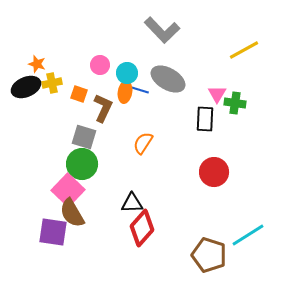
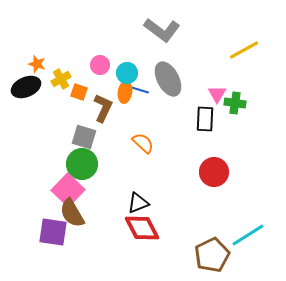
gray L-shape: rotated 9 degrees counterclockwise
gray ellipse: rotated 32 degrees clockwise
yellow cross: moved 9 px right, 4 px up; rotated 18 degrees counterclockwise
orange square: moved 2 px up
orange semicircle: rotated 100 degrees clockwise
black triangle: moved 6 px right; rotated 20 degrees counterclockwise
red diamond: rotated 69 degrees counterclockwise
brown pentagon: moved 3 px right; rotated 28 degrees clockwise
